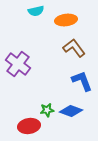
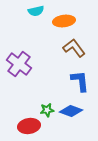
orange ellipse: moved 2 px left, 1 px down
purple cross: moved 1 px right
blue L-shape: moved 2 px left; rotated 15 degrees clockwise
